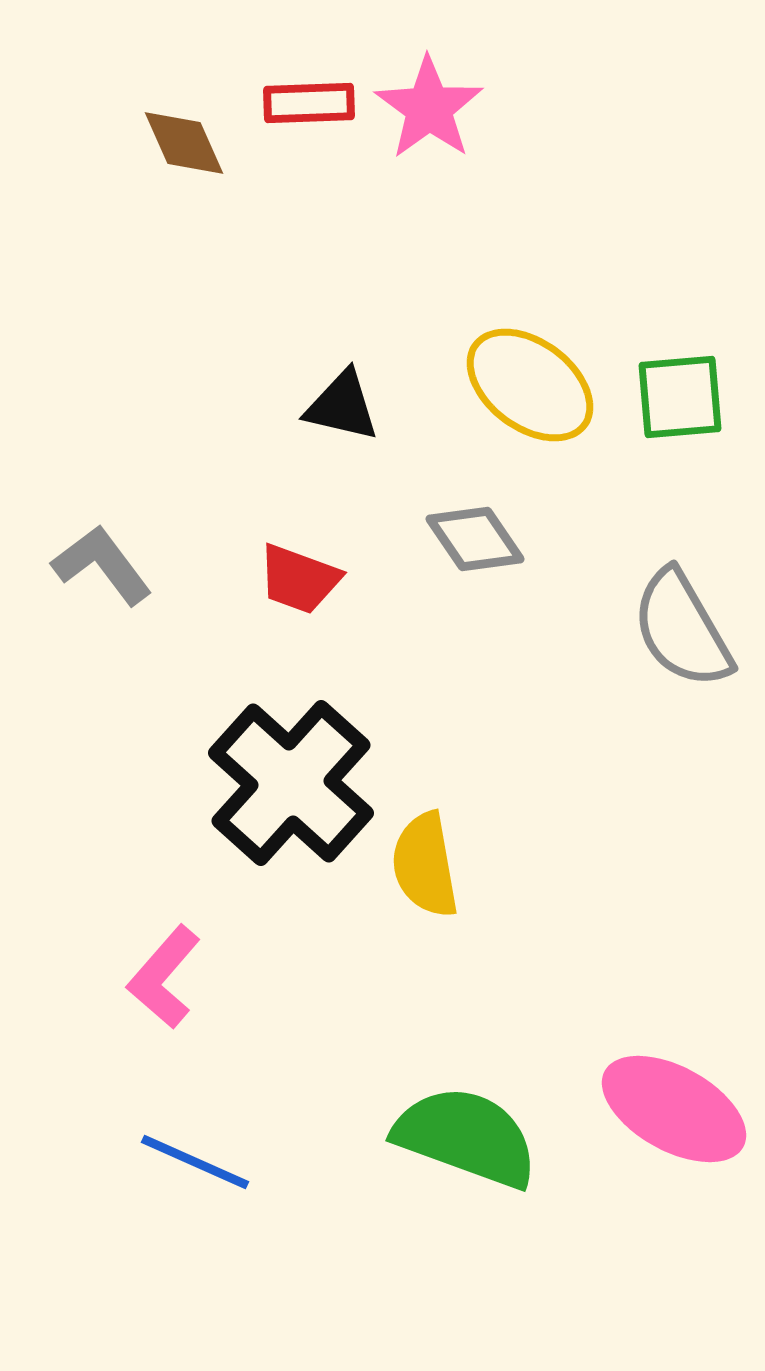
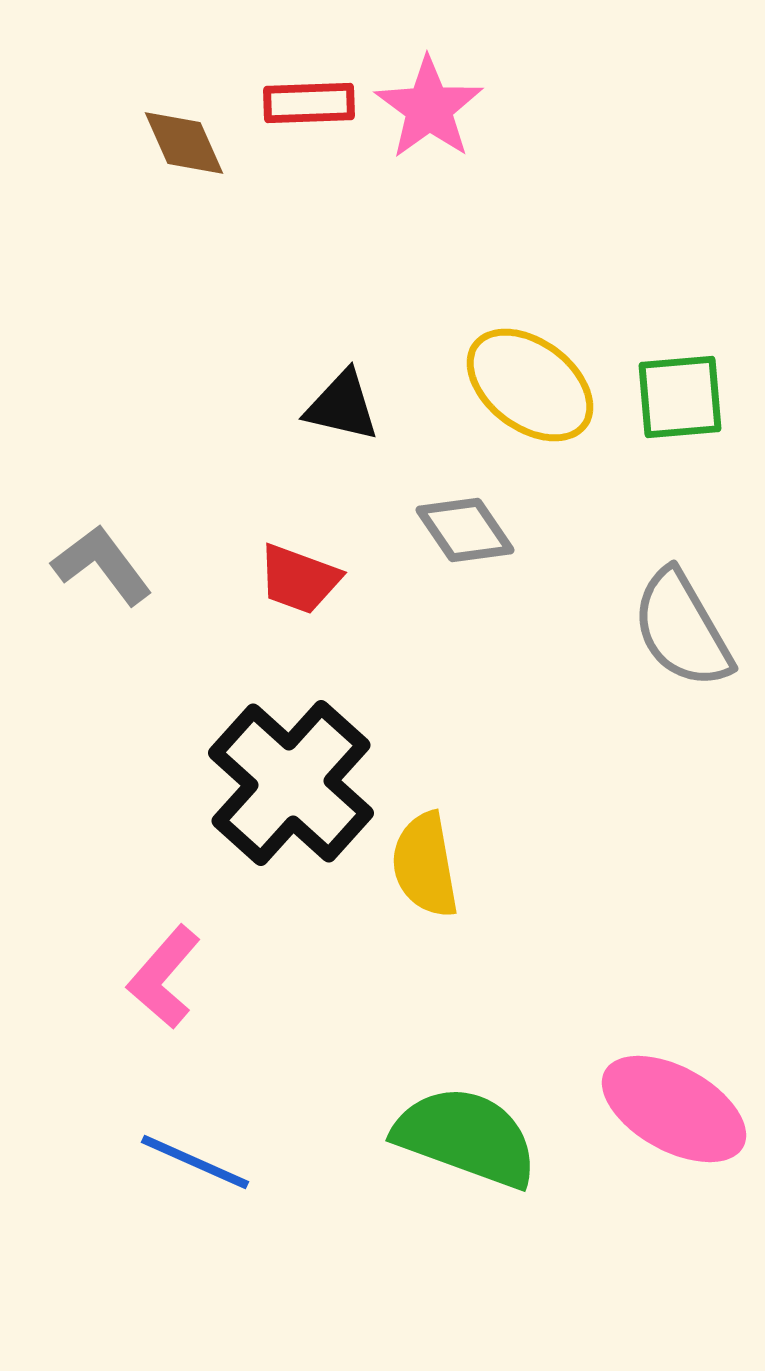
gray diamond: moved 10 px left, 9 px up
